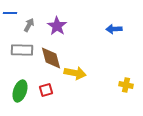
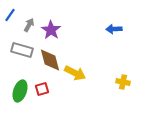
blue line: moved 2 px down; rotated 56 degrees counterclockwise
purple star: moved 6 px left, 4 px down
gray rectangle: rotated 15 degrees clockwise
brown diamond: moved 1 px left, 2 px down
yellow arrow: rotated 15 degrees clockwise
yellow cross: moved 3 px left, 3 px up
red square: moved 4 px left, 1 px up
